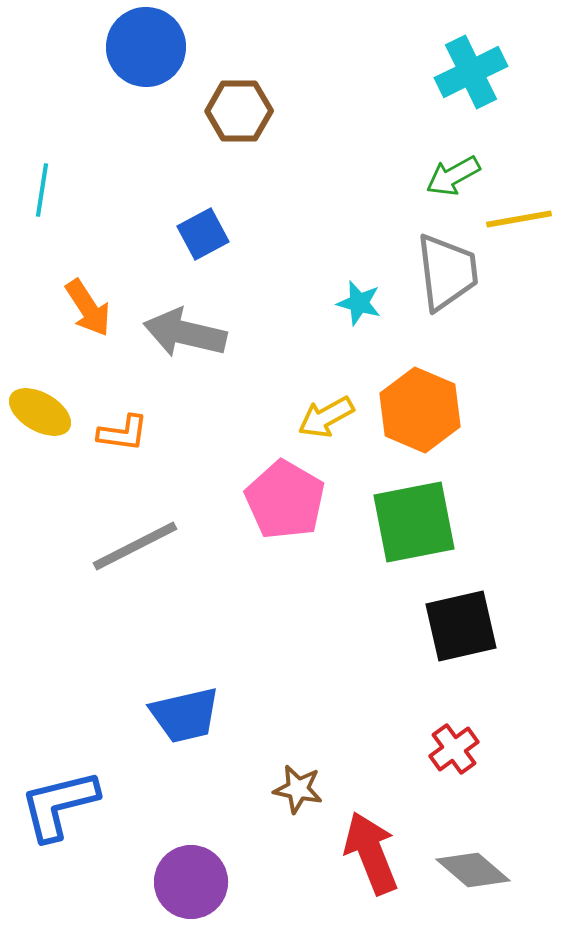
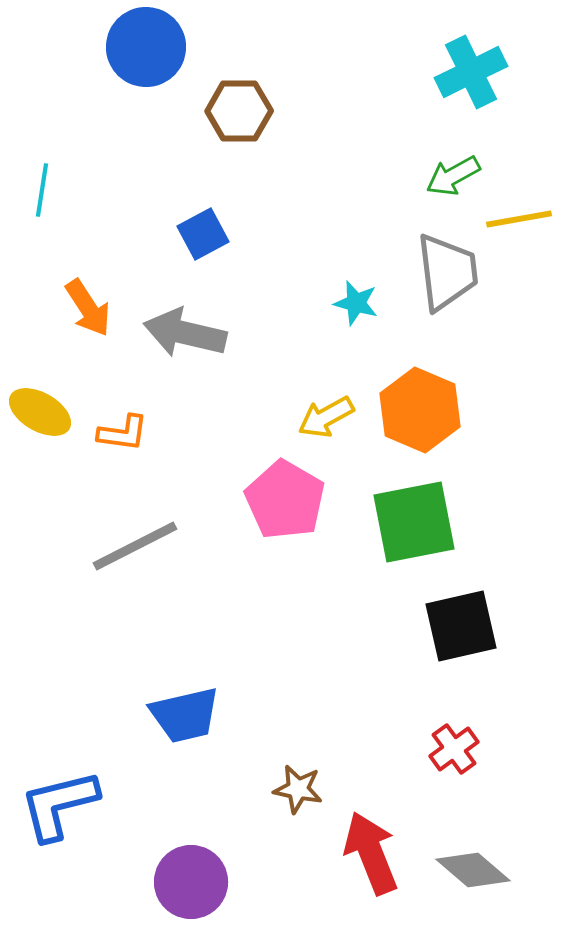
cyan star: moved 3 px left
